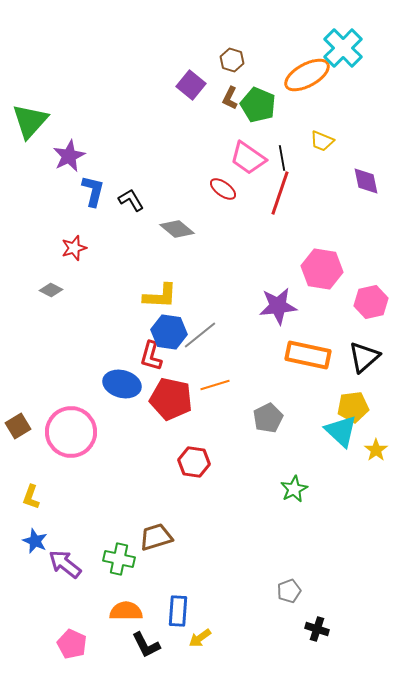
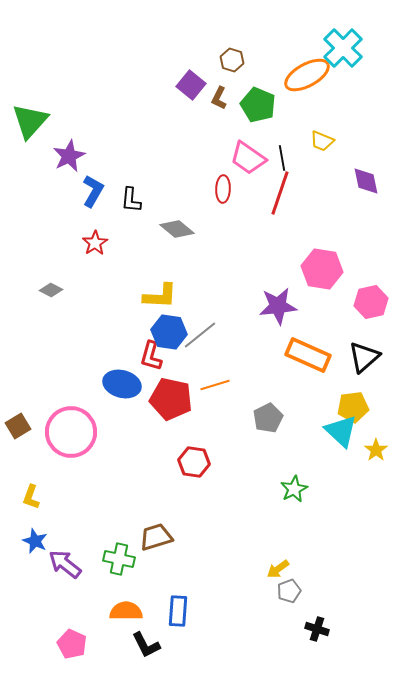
brown L-shape at (230, 98): moved 11 px left
red ellipse at (223, 189): rotated 56 degrees clockwise
blue L-shape at (93, 191): rotated 16 degrees clockwise
black L-shape at (131, 200): rotated 144 degrees counterclockwise
red star at (74, 248): moved 21 px right, 5 px up; rotated 15 degrees counterclockwise
orange rectangle at (308, 355): rotated 12 degrees clockwise
yellow arrow at (200, 638): moved 78 px right, 69 px up
